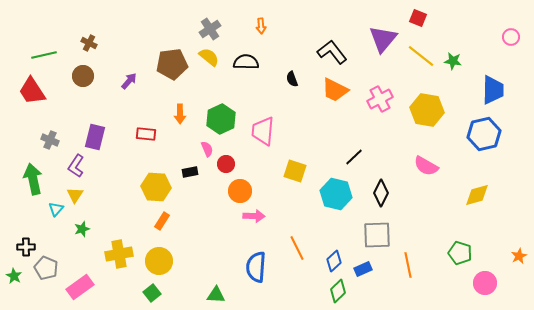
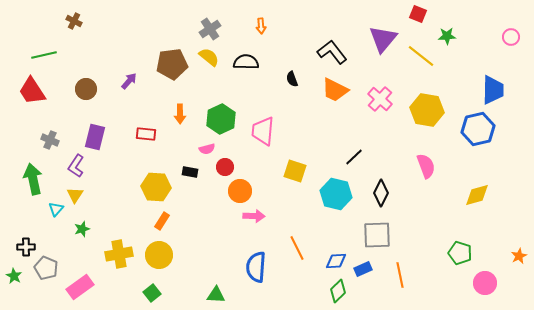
red square at (418, 18): moved 4 px up
brown cross at (89, 43): moved 15 px left, 22 px up
green star at (453, 61): moved 6 px left, 25 px up; rotated 12 degrees counterclockwise
brown circle at (83, 76): moved 3 px right, 13 px down
pink cross at (380, 99): rotated 20 degrees counterclockwise
blue hexagon at (484, 134): moved 6 px left, 5 px up
pink semicircle at (207, 149): rotated 98 degrees clockwise
red circle at (226, 164): moved 1 px left, 3 px down
pink semicircle at (426, 166): rotated 140 degrees counterclockwise
black rectangle at (190, 172): rotated 21 degrees clockwise
yellow circle at (159, 261): moved 6 px up
blue diamond at (334, 261): moved 2 px right; rotated 40 degrees clockwise
orange line at (408, 265): moved 8 px left, 10 px down
